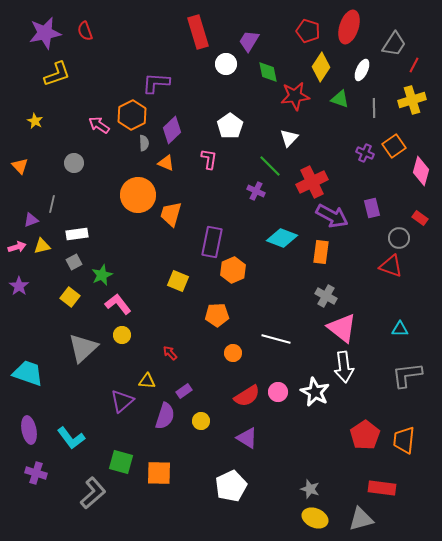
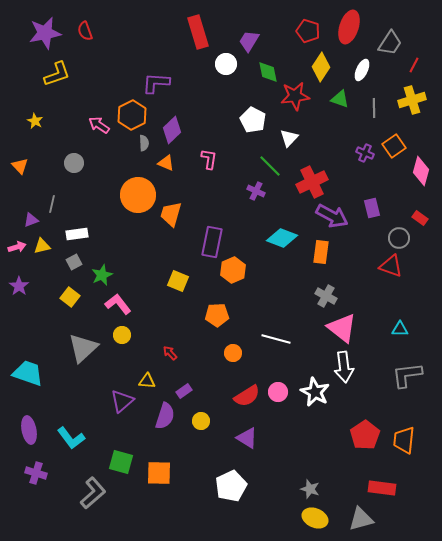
gray trapezoid at (394, 44): moved 4 px left, 1 px up
white pentagon at (230, 126): moved 23 px right, 6 px up; rotated 10 degrees counterclockwise
